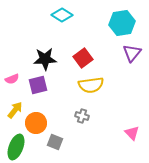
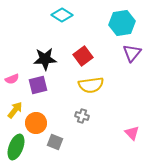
red square: moved 2 px up
